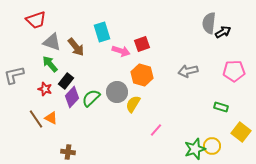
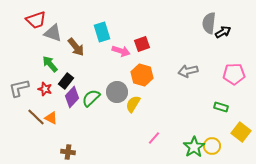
gray triangle: moved 1 px right, 9 px up
pink pentagon: moved 3 px down
gray L-shape: moved 5 px right, 13 px down
brown line: moved 2 px up; rotated 12 degrees counterclockwise
pink line: moved 2 px left, 8 px down
green star: moved 1 px left, 2 px up; rotated 15 degrees counterclockwise
